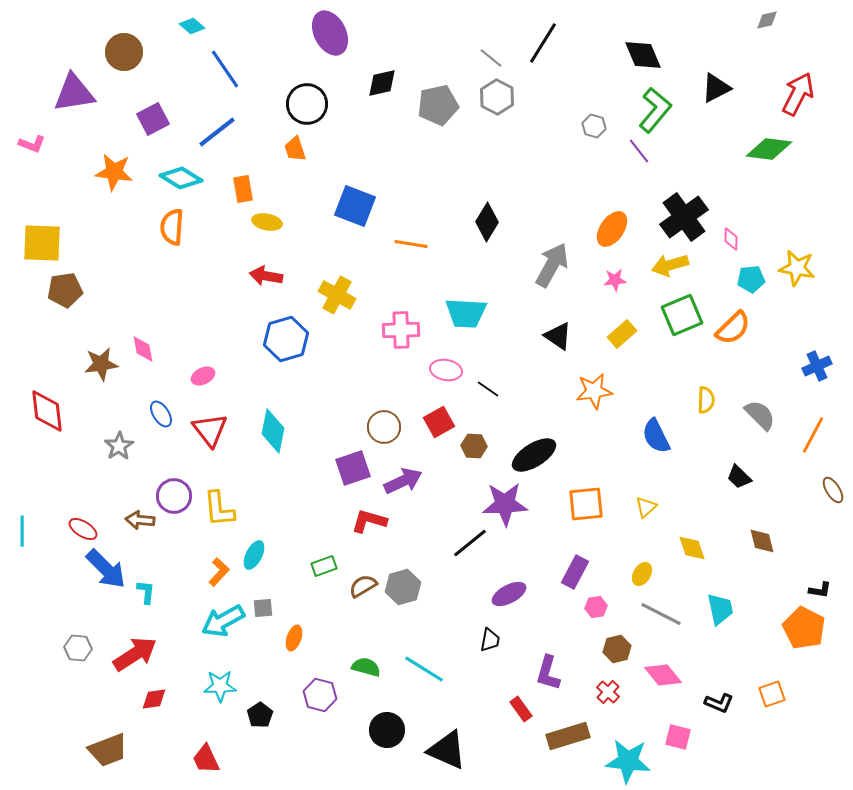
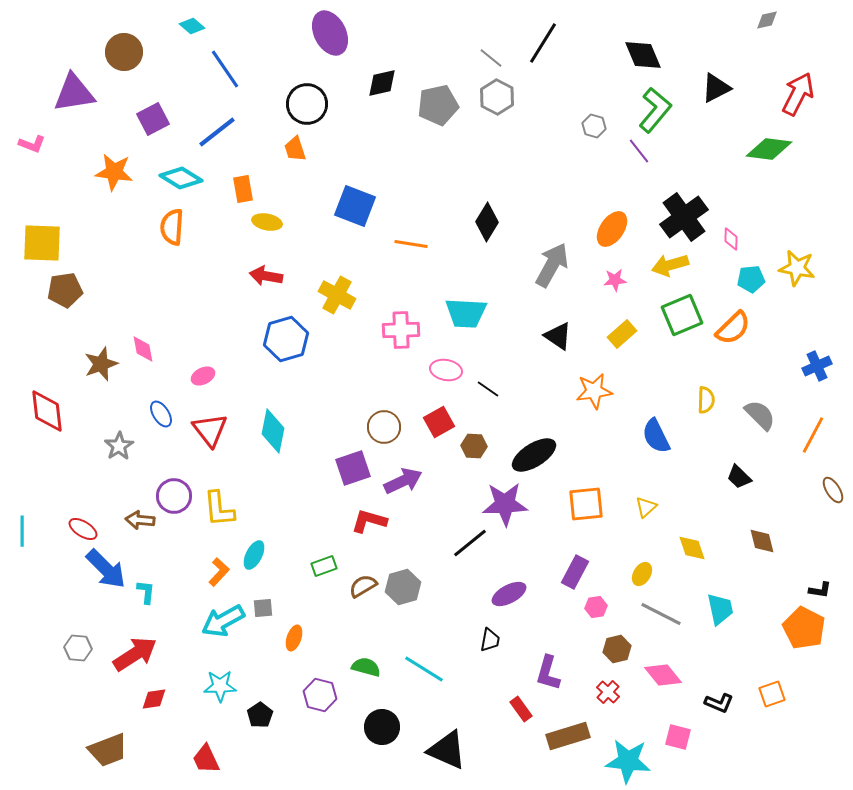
brown star at (101, 364): rotated 12 degrees counterclockwise
black circle at (387, 730): moved 5 px left, 3 px up
